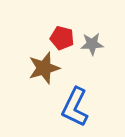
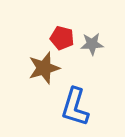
blue L-shape: rotated 9 degrees counterclockwise
